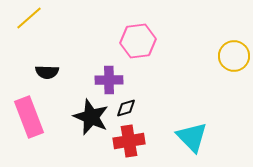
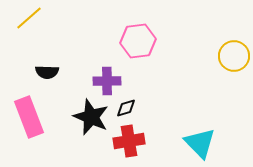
purple cross: moved 2 px left, 1 px down
cyan triangle: moved 8 px right, 6 px down
